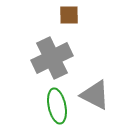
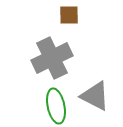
gray triangle: moved 1 px down
green ellipse: moved 1 px left
